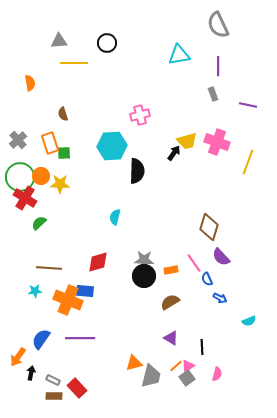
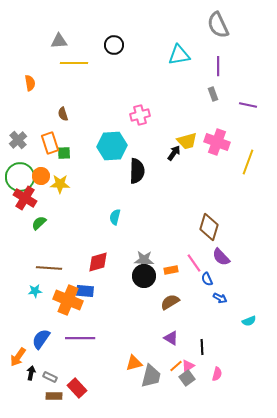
black circle at (107, 43): moved 7 px right, 2 px down
gray rectangle at (53, 380): moved 3 px left, 3 px up
